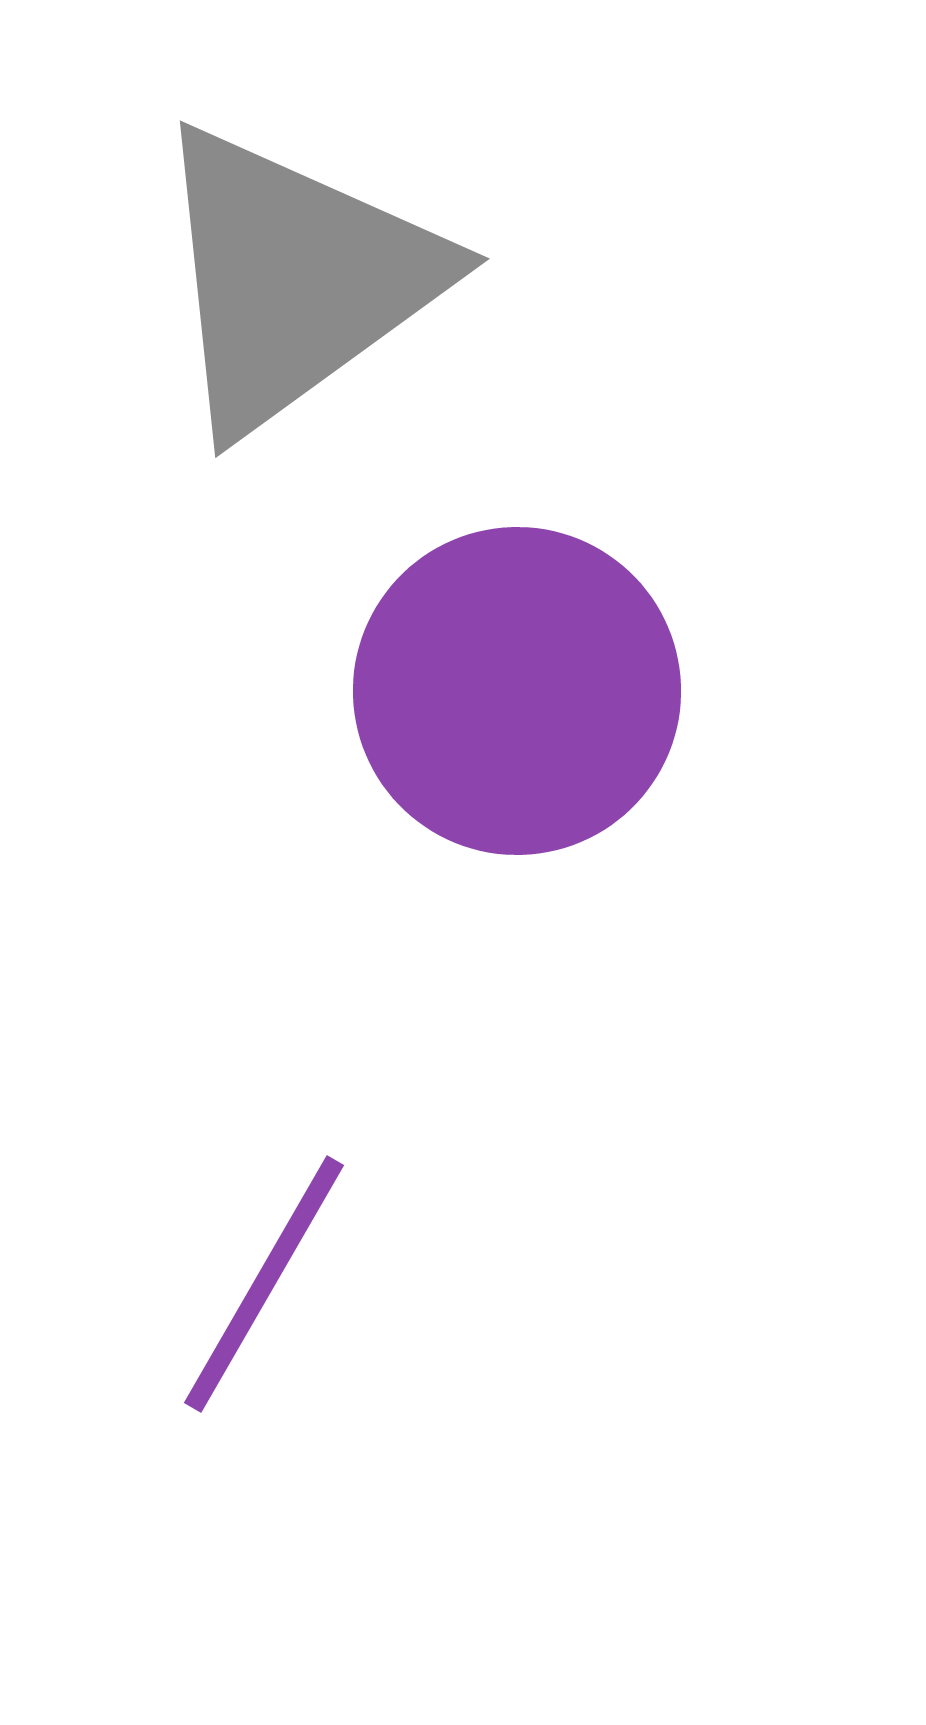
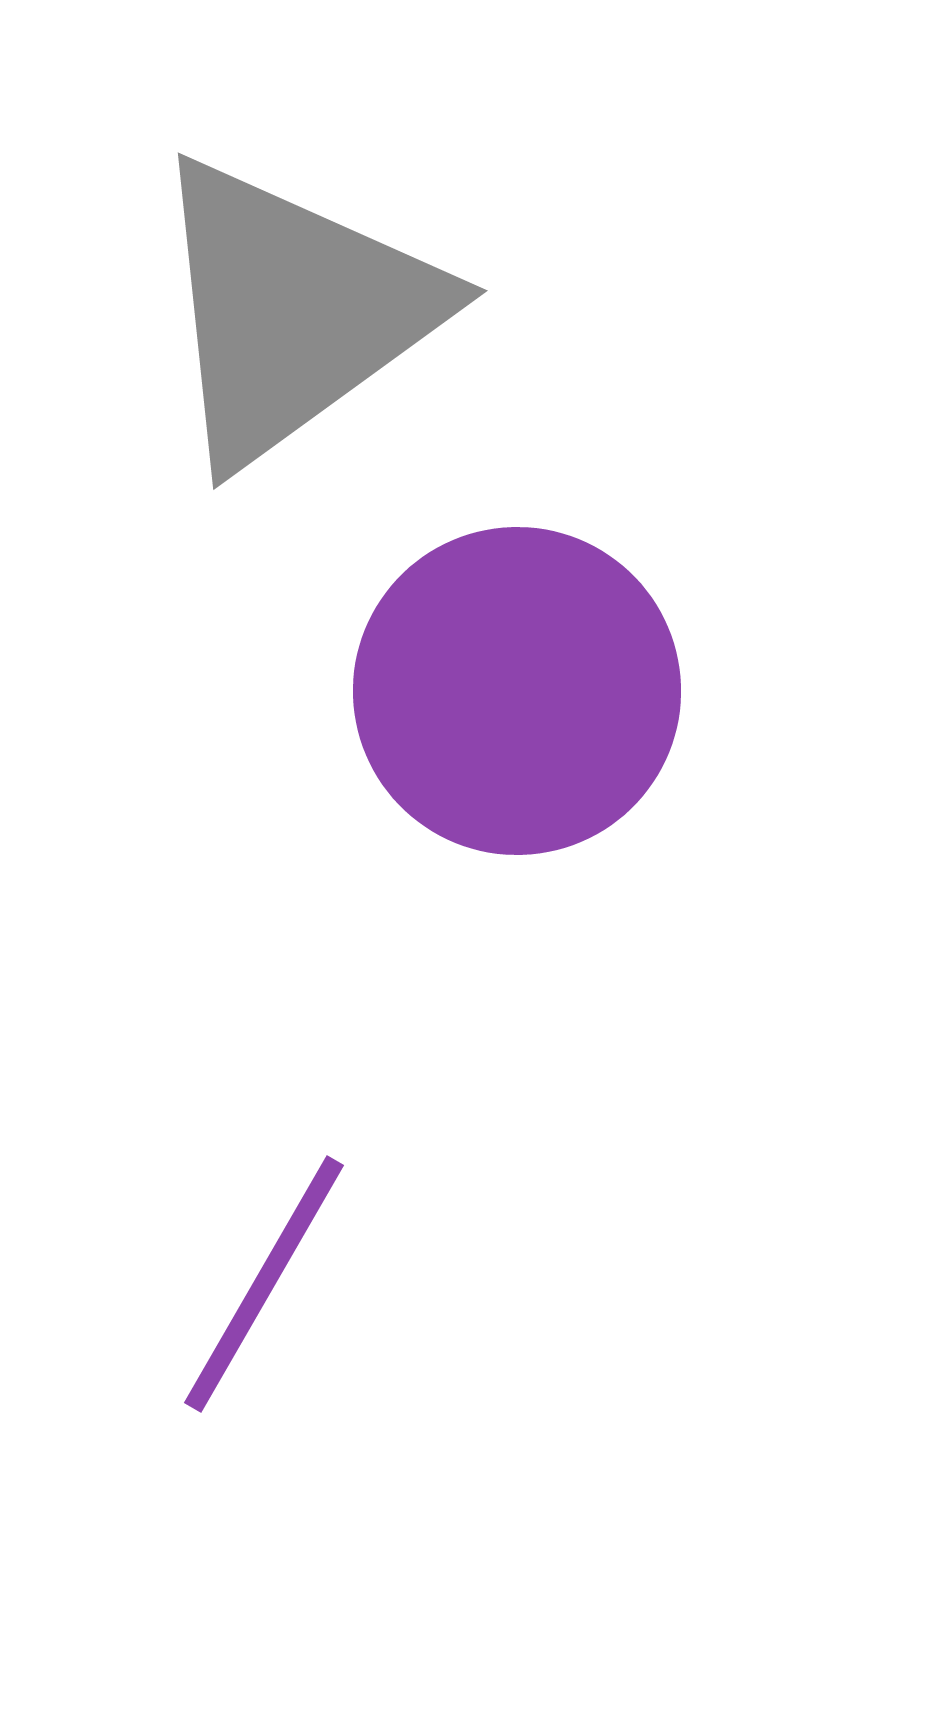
gray triangle: moved 2 px left, 32 px down
